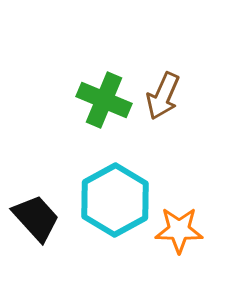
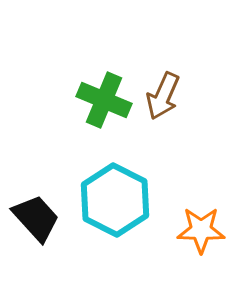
cyan hexagon: rotated 4 degrees counterclockwise
orange star: moved 22 px right
